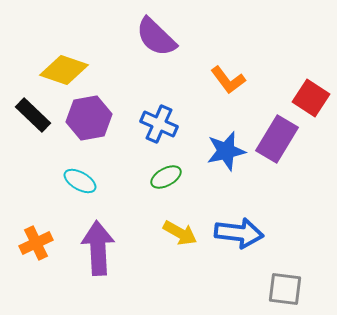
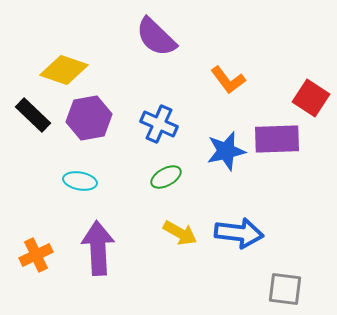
purple rectangle: rotated 57 degrees clockwise
cyan ellipse: rotated 20 degrees counterclockwise
orange cross: moved 12 px down
